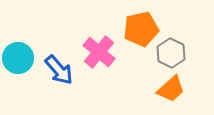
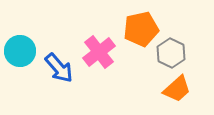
pink cross: rotated 12 degrees clockwise
cyan circle: moved 2 px right, 7 px up
blue arrow: moved 2 px up
orange trapezoid: moved 6 px right
